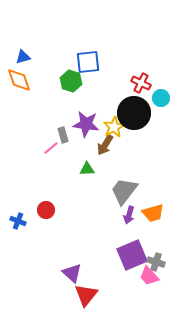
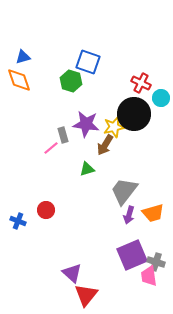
blue square: rotated 25 degrees clockwise
black circle: moved 1 px down
yellow star: rotated 15 degrees clockwise
green triangle: rotated 14 degrees counterclockwise
pink trapezoid: rotated 35 degrees clockwise
